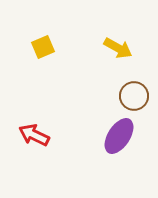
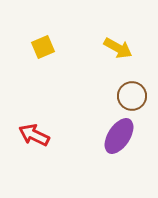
brown circle: moved 2 px left
